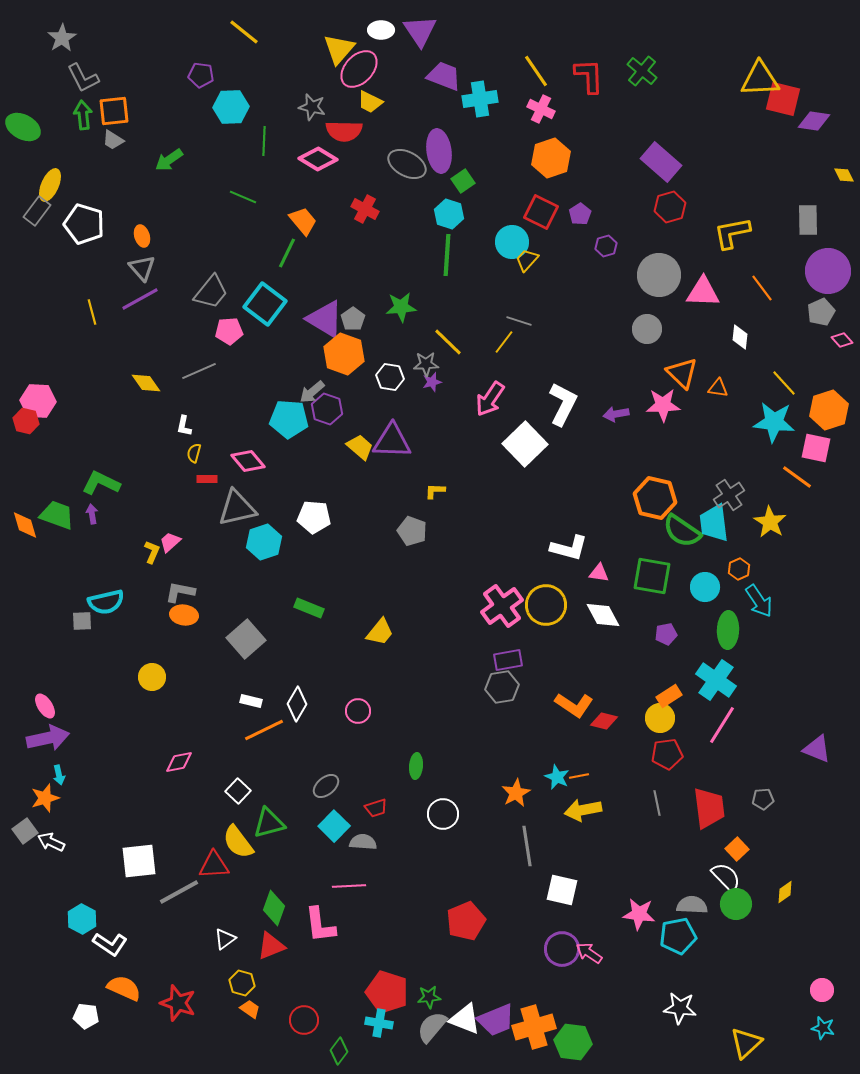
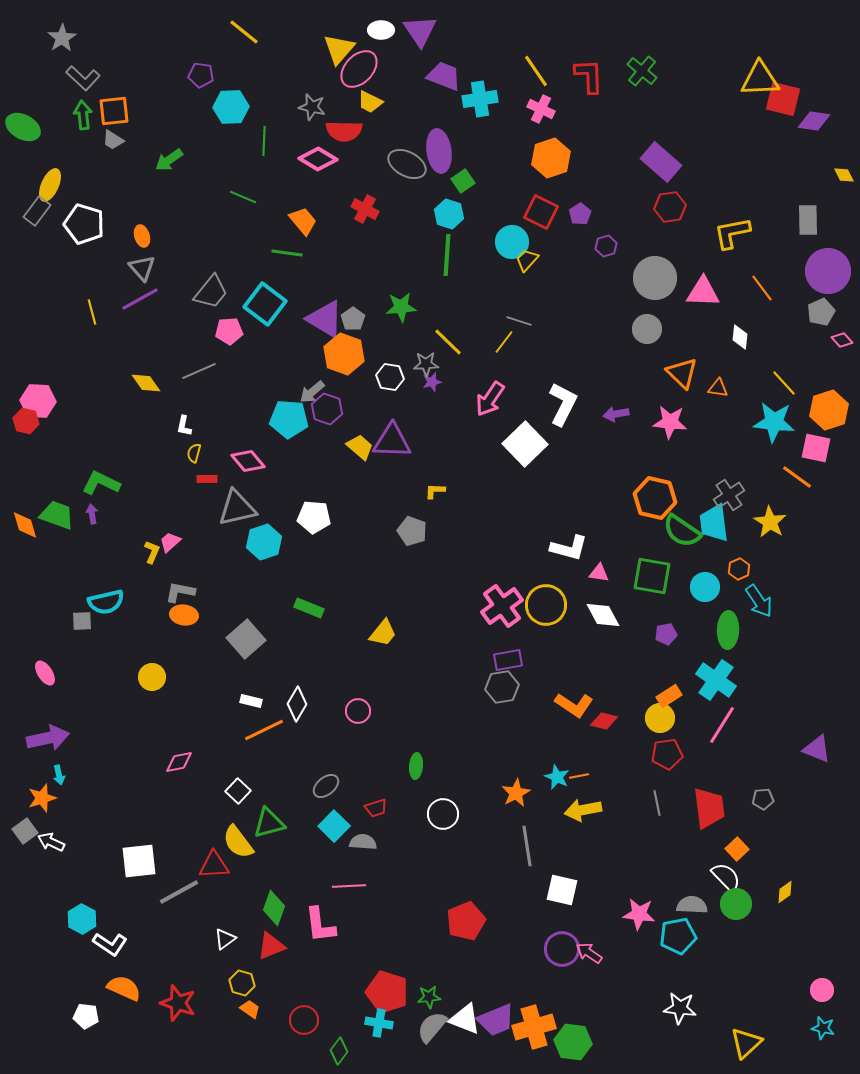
gray L-shape at (83, 78): rotated 20 degrees counterclockwise
red hexagon at (670, 207): rotated 8 degrees clockwise
green line at (287, 253): rotated 72 degrees clockwise
gray circle at (659, 275): moved 4 px left, 3 px down
pink star at (663, 405): moved 7 px right, 17 px down; rotated 8 degrees clockwise
yellow trapezoid at (380, 632): moved 3 px right, 1 px down
pink ellipse at (45, 706): moved 33 px up
orange star at (45, 798): moved 3 px left
